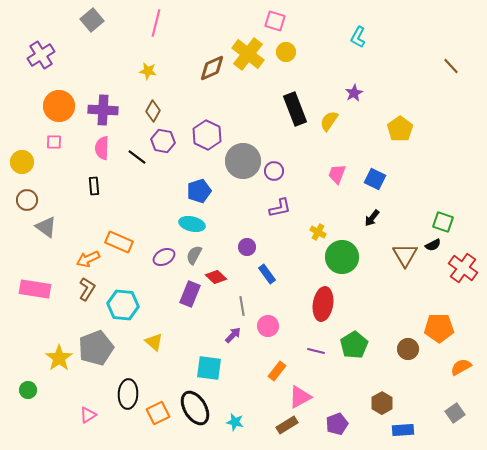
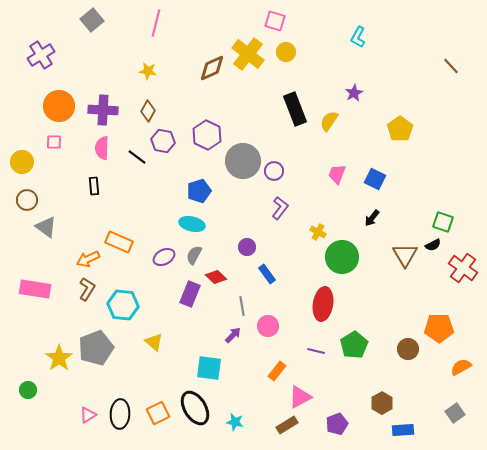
brown diamond at (153, 111): moved 5 px left
purple L-shape at (280, 208): rotated 40 degrees counterclockwise
black ellipse at (128, 394): moved 8 px left, 20 px down
